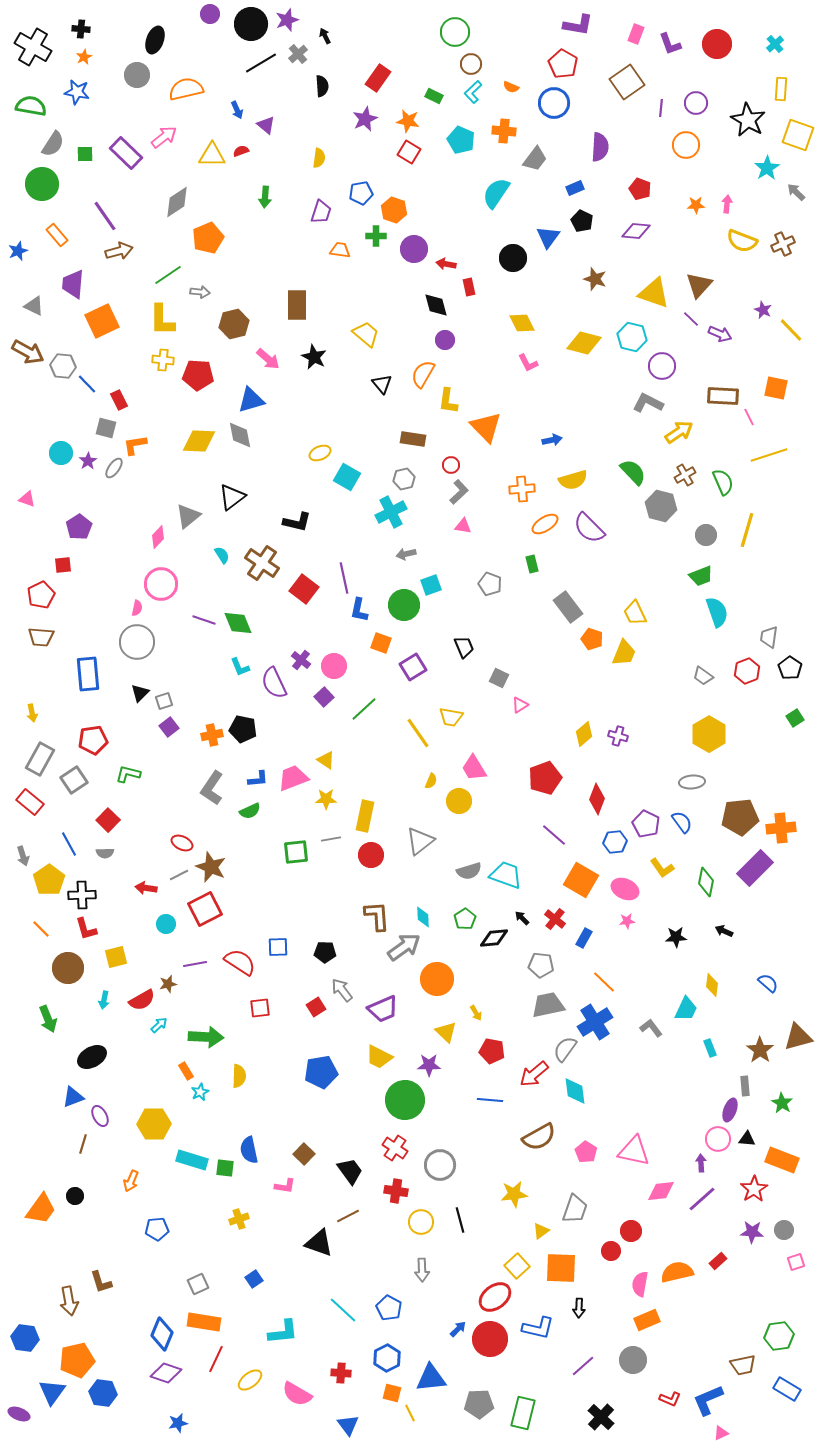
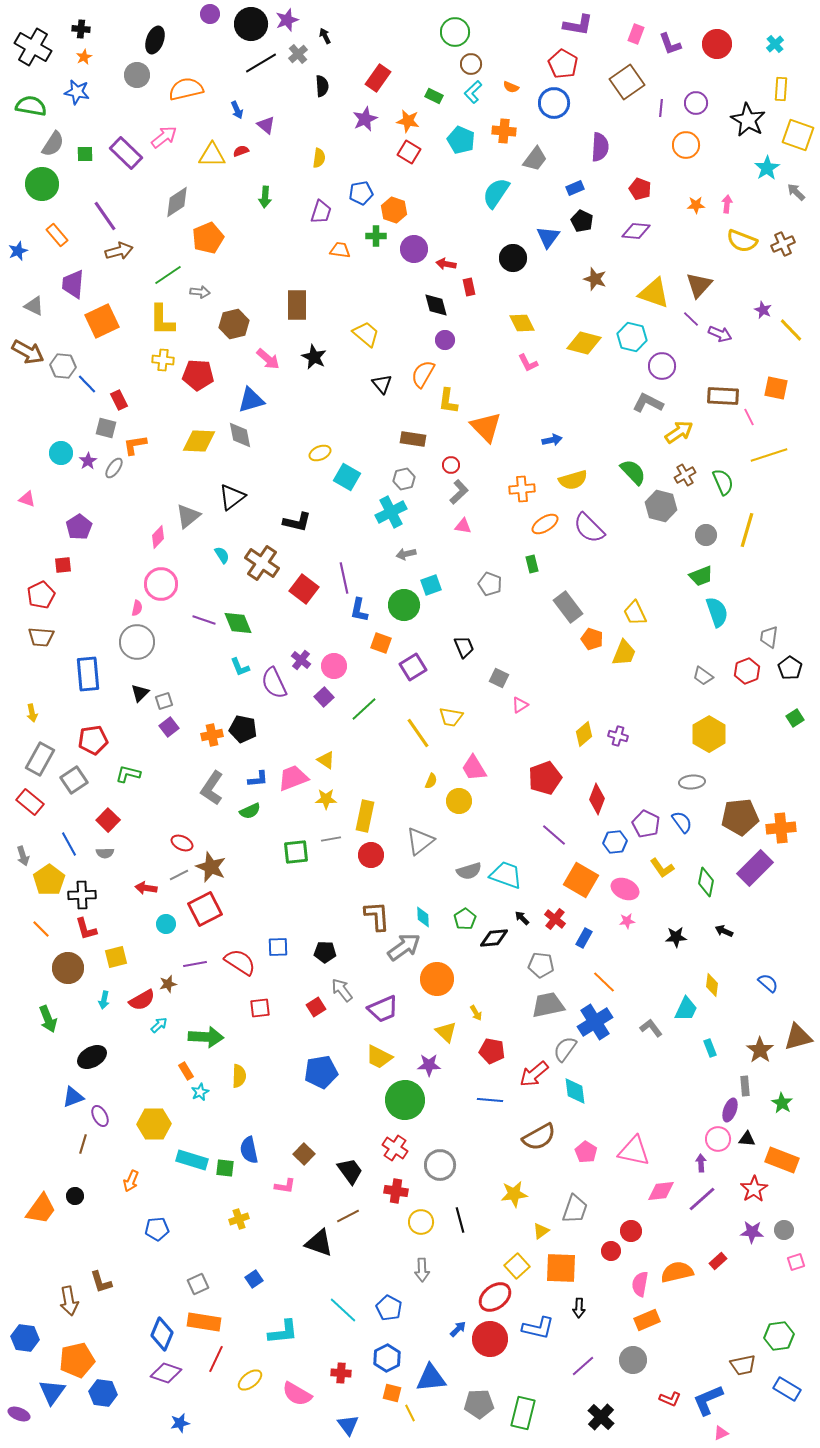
blue star at (178, 1423): moved 2 px right
